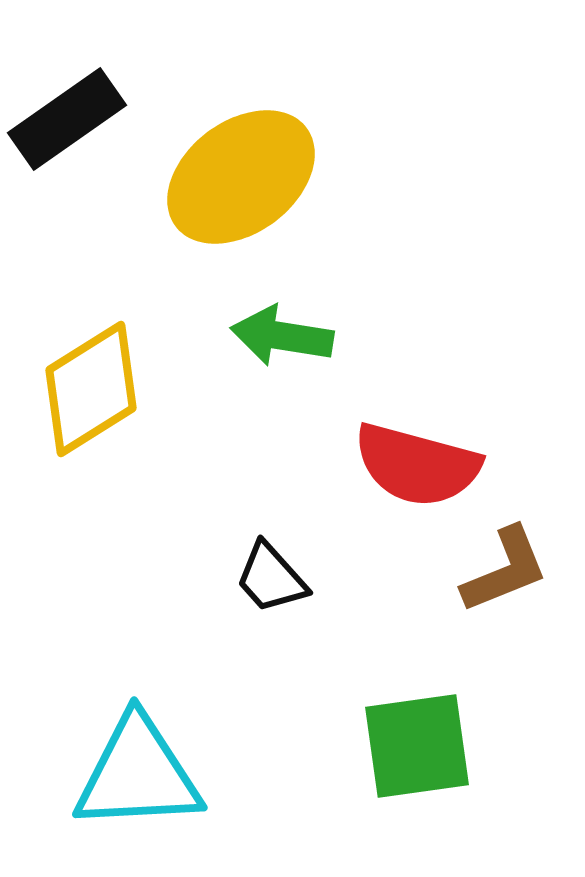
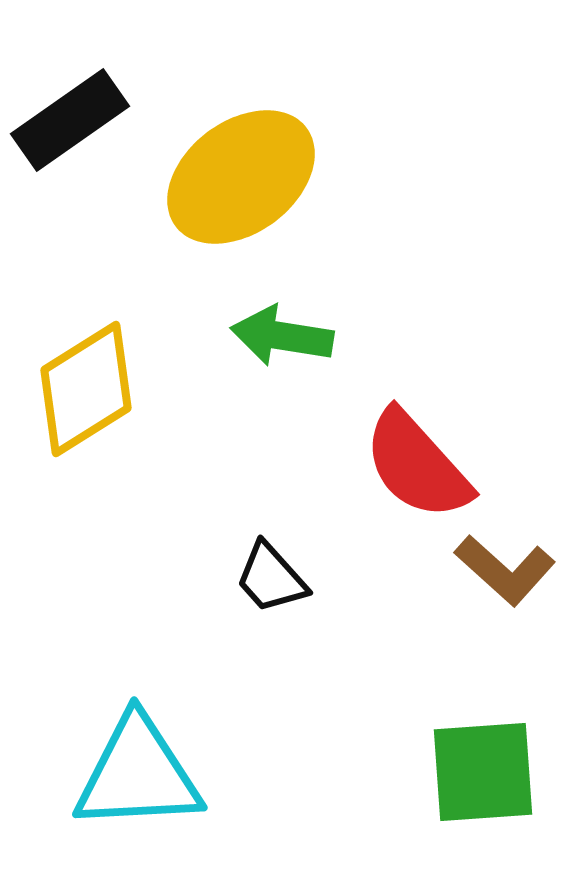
black rectangle: moved 3 px right, 1 px down
yellow diamond: moved 5 px left
red semicircle: rotated 33 degrees clockwise
brown L-shape: rotated 64 degrees clockwise
green square: moved 66 px right, 26 px down; rotated 4 degrees clockwise
